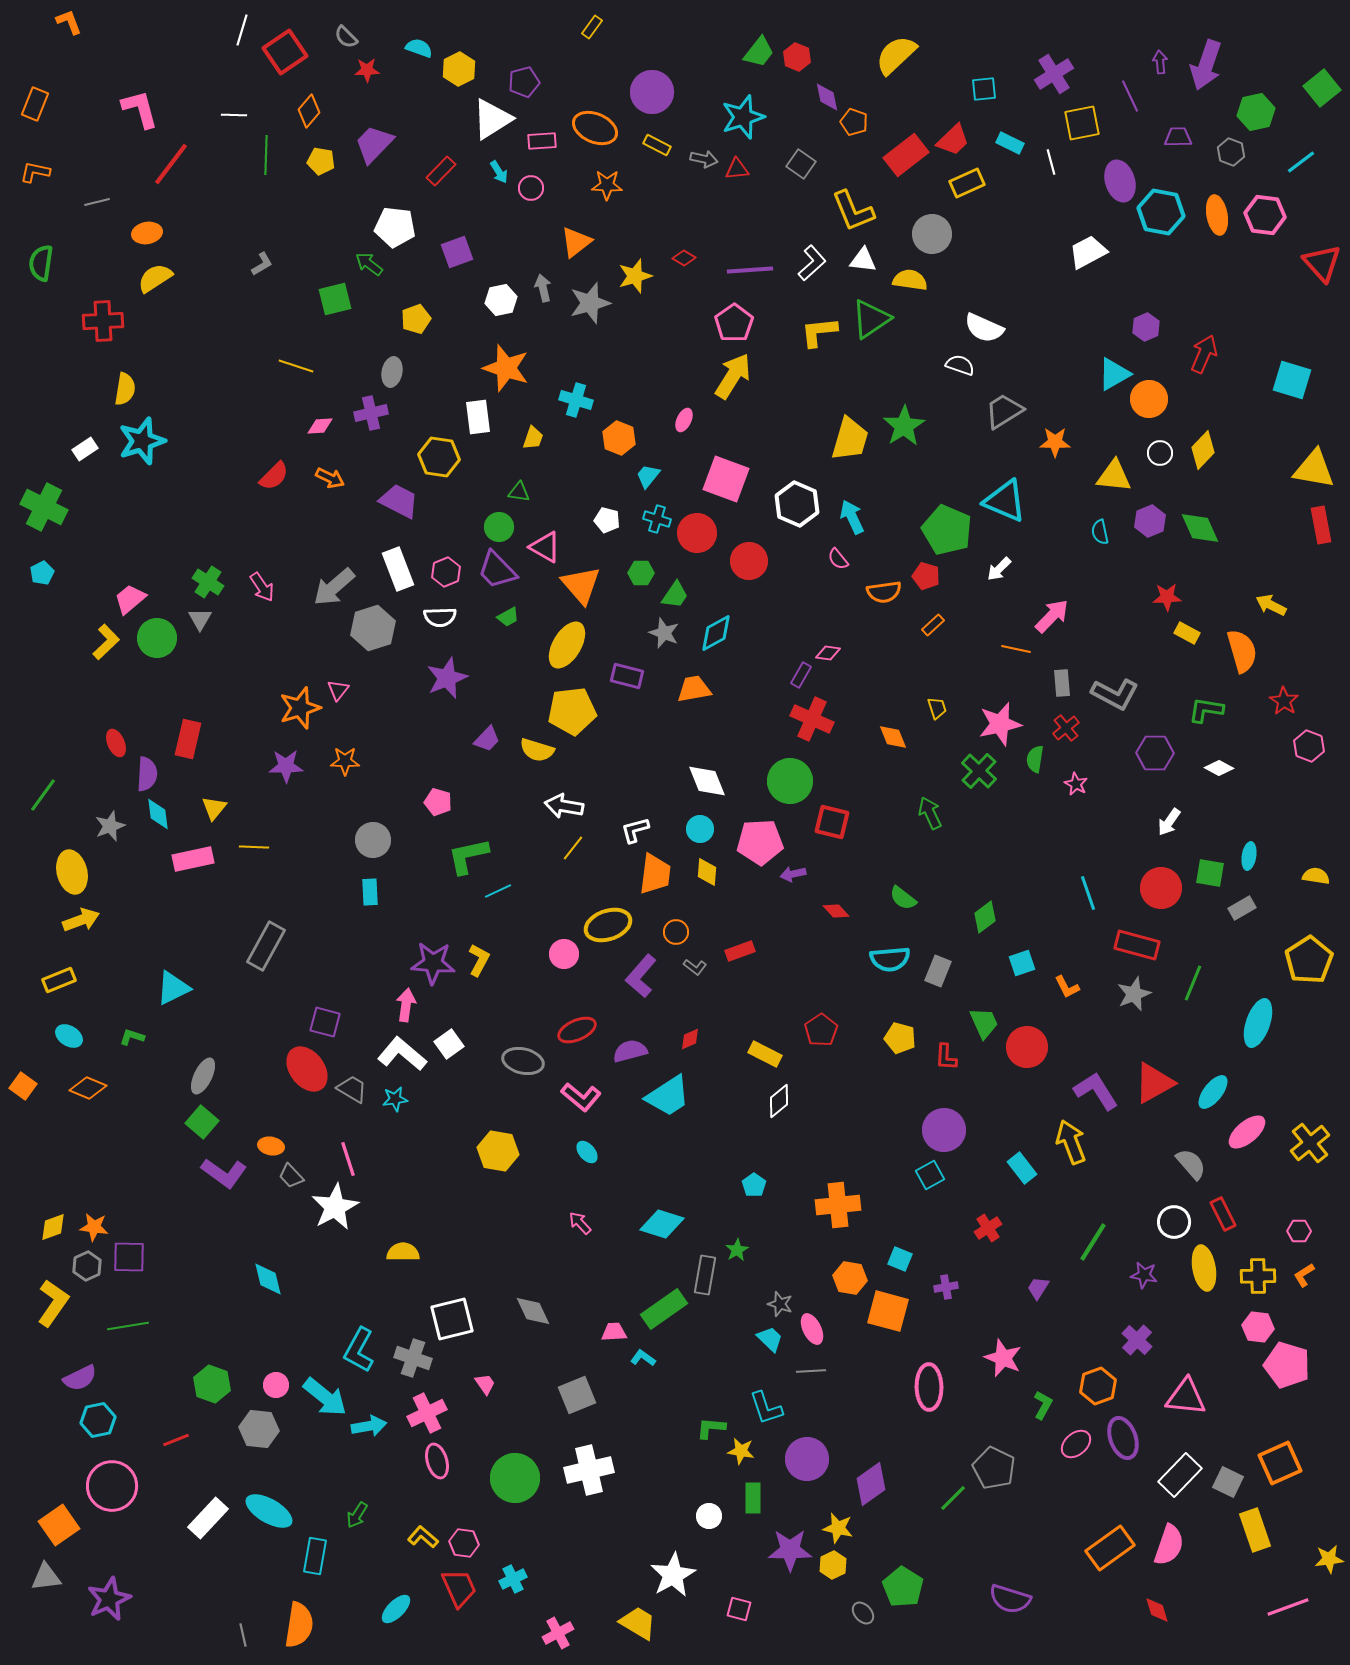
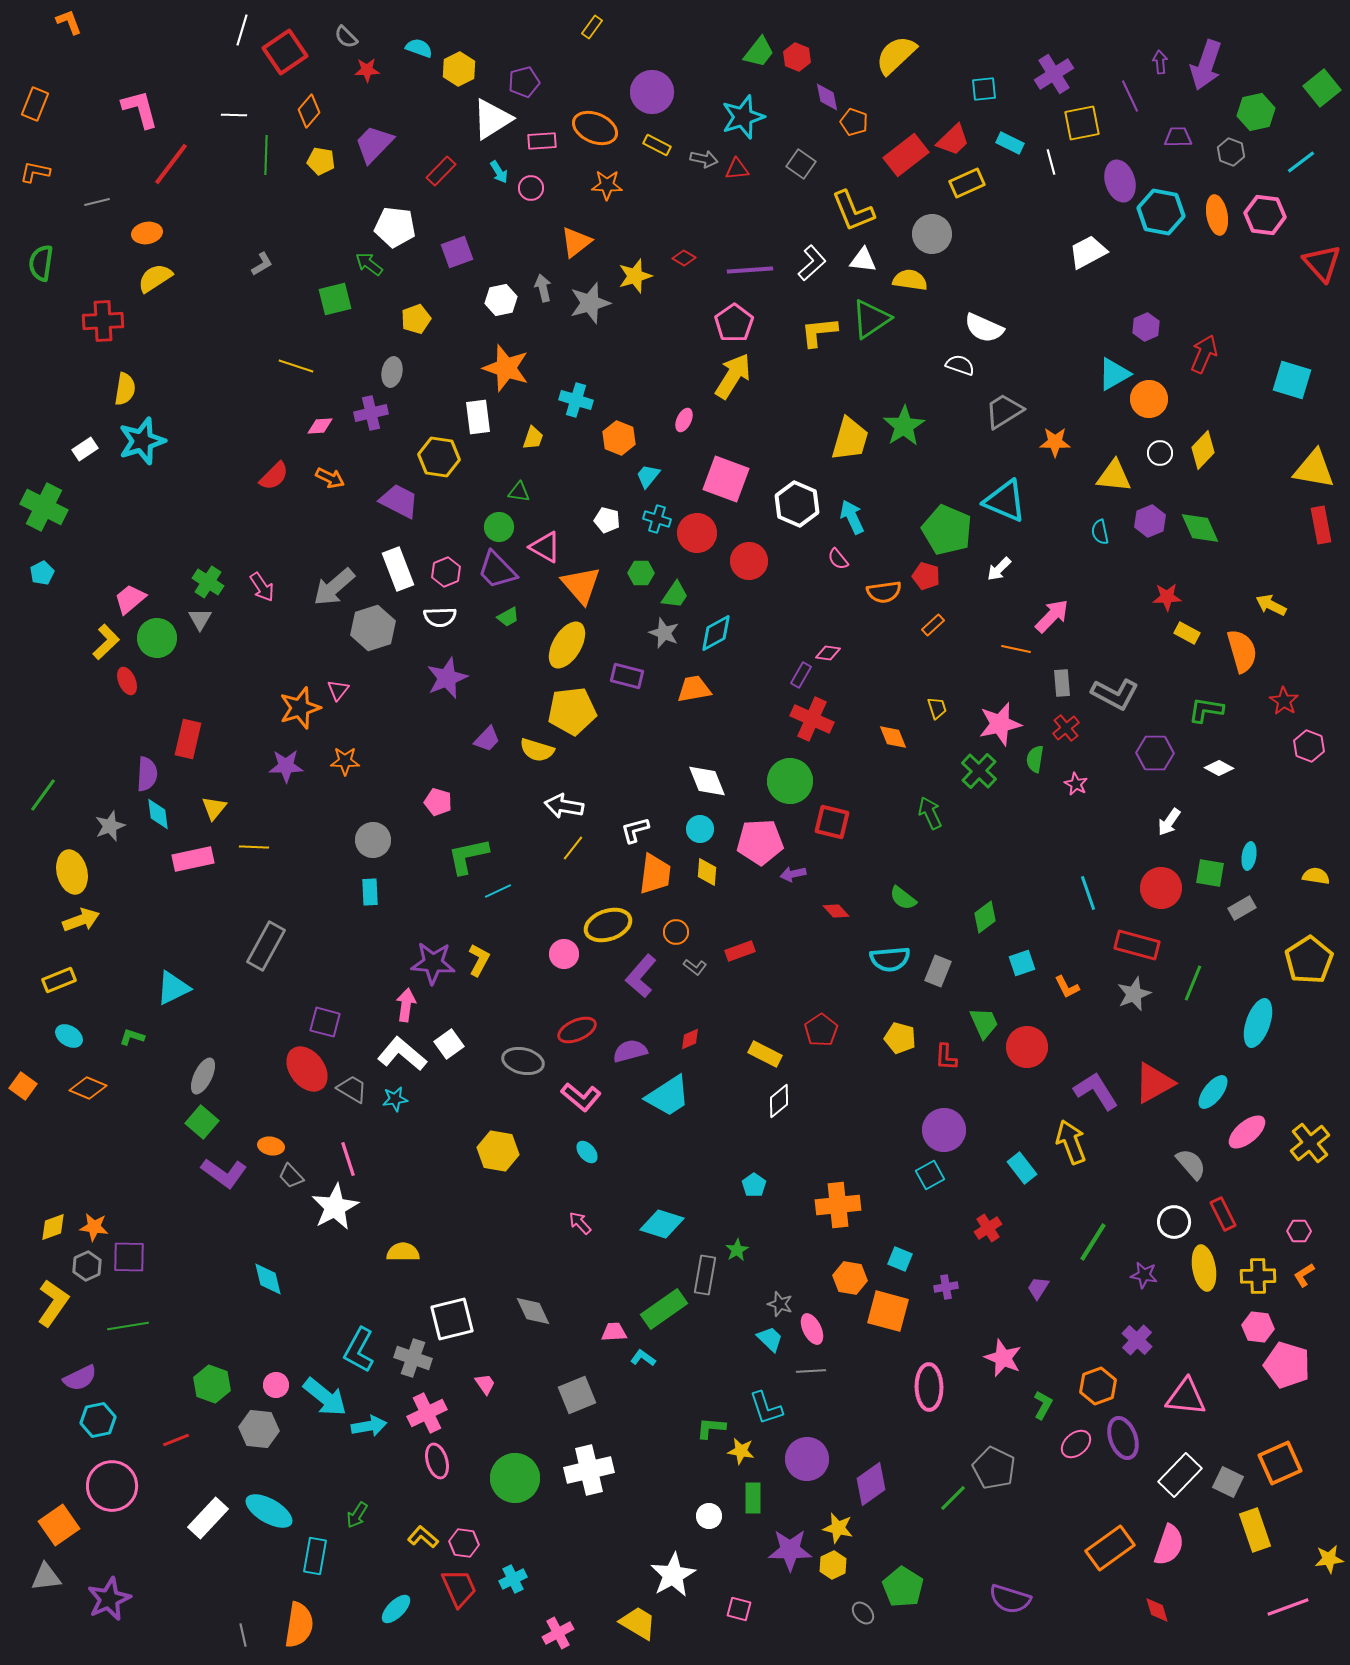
red ellipse at (116, 743): moved 11 px right, 62 px up
